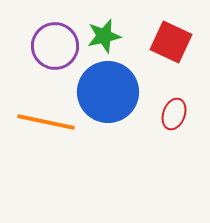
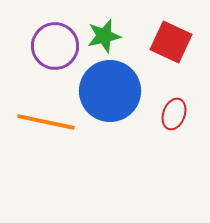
blue circle: moved 2 px right, 1 px up
